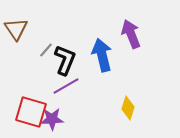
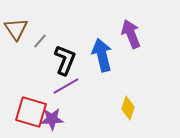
gray line: moved 6 px left, 9 px up
